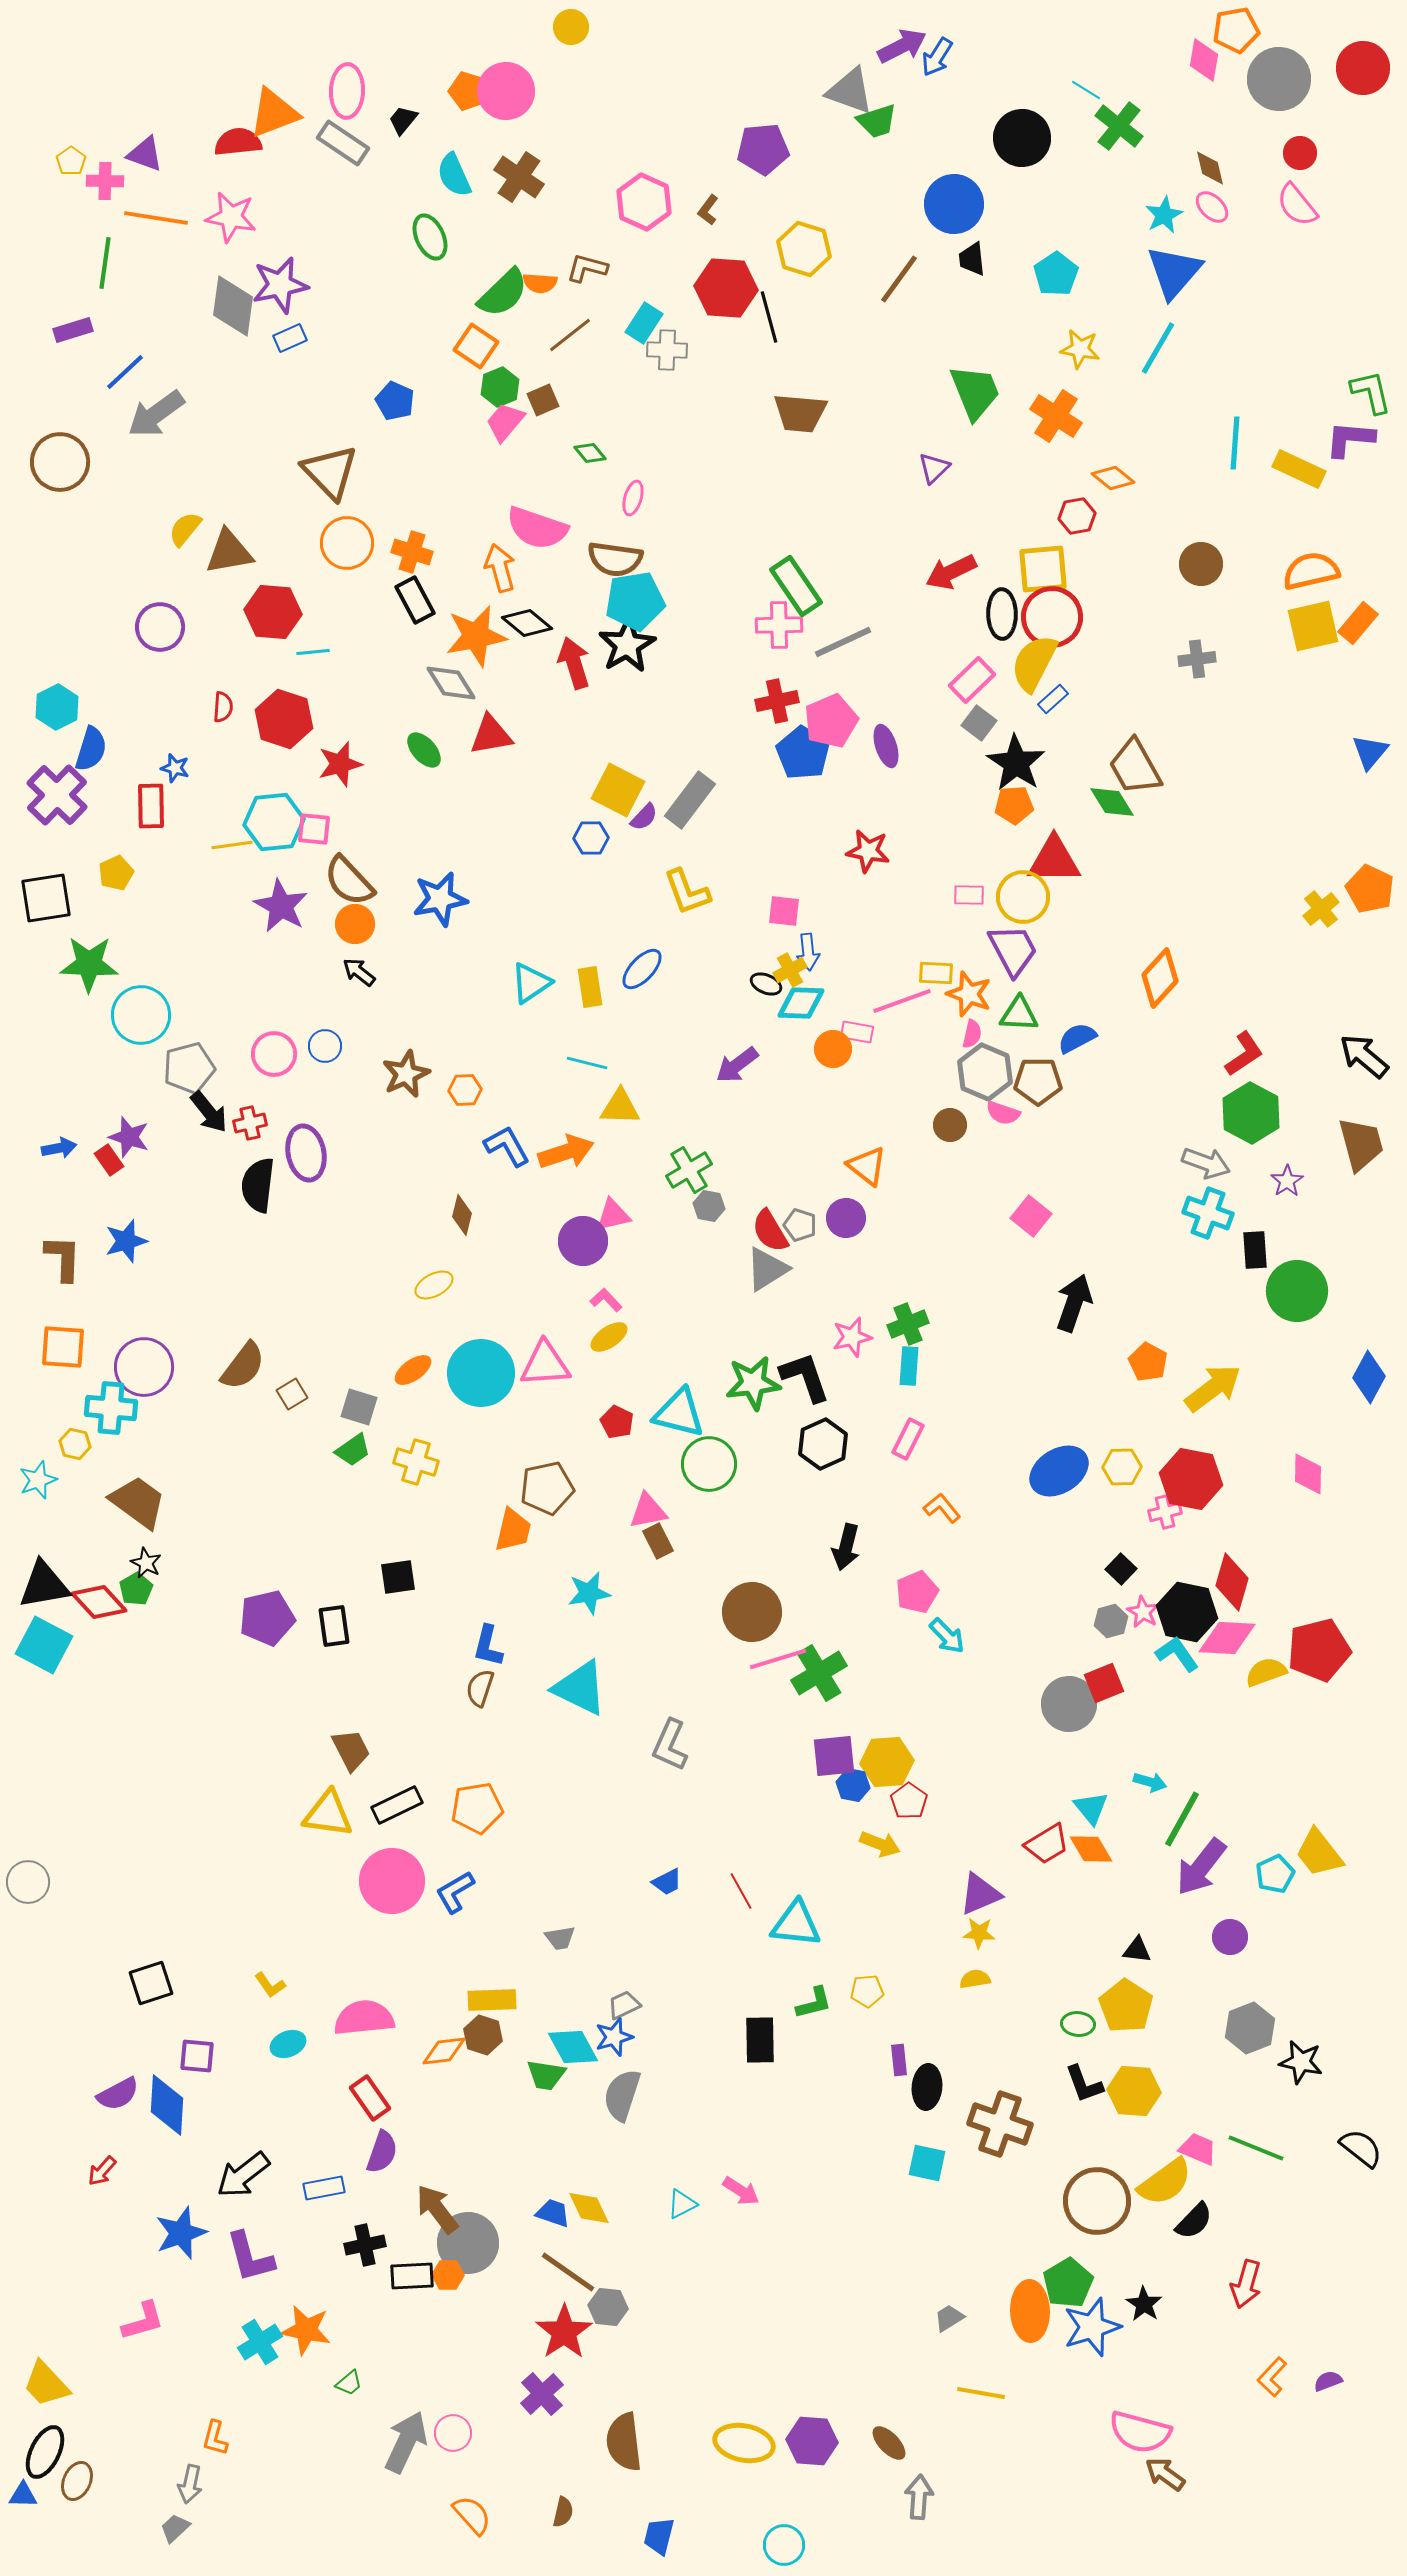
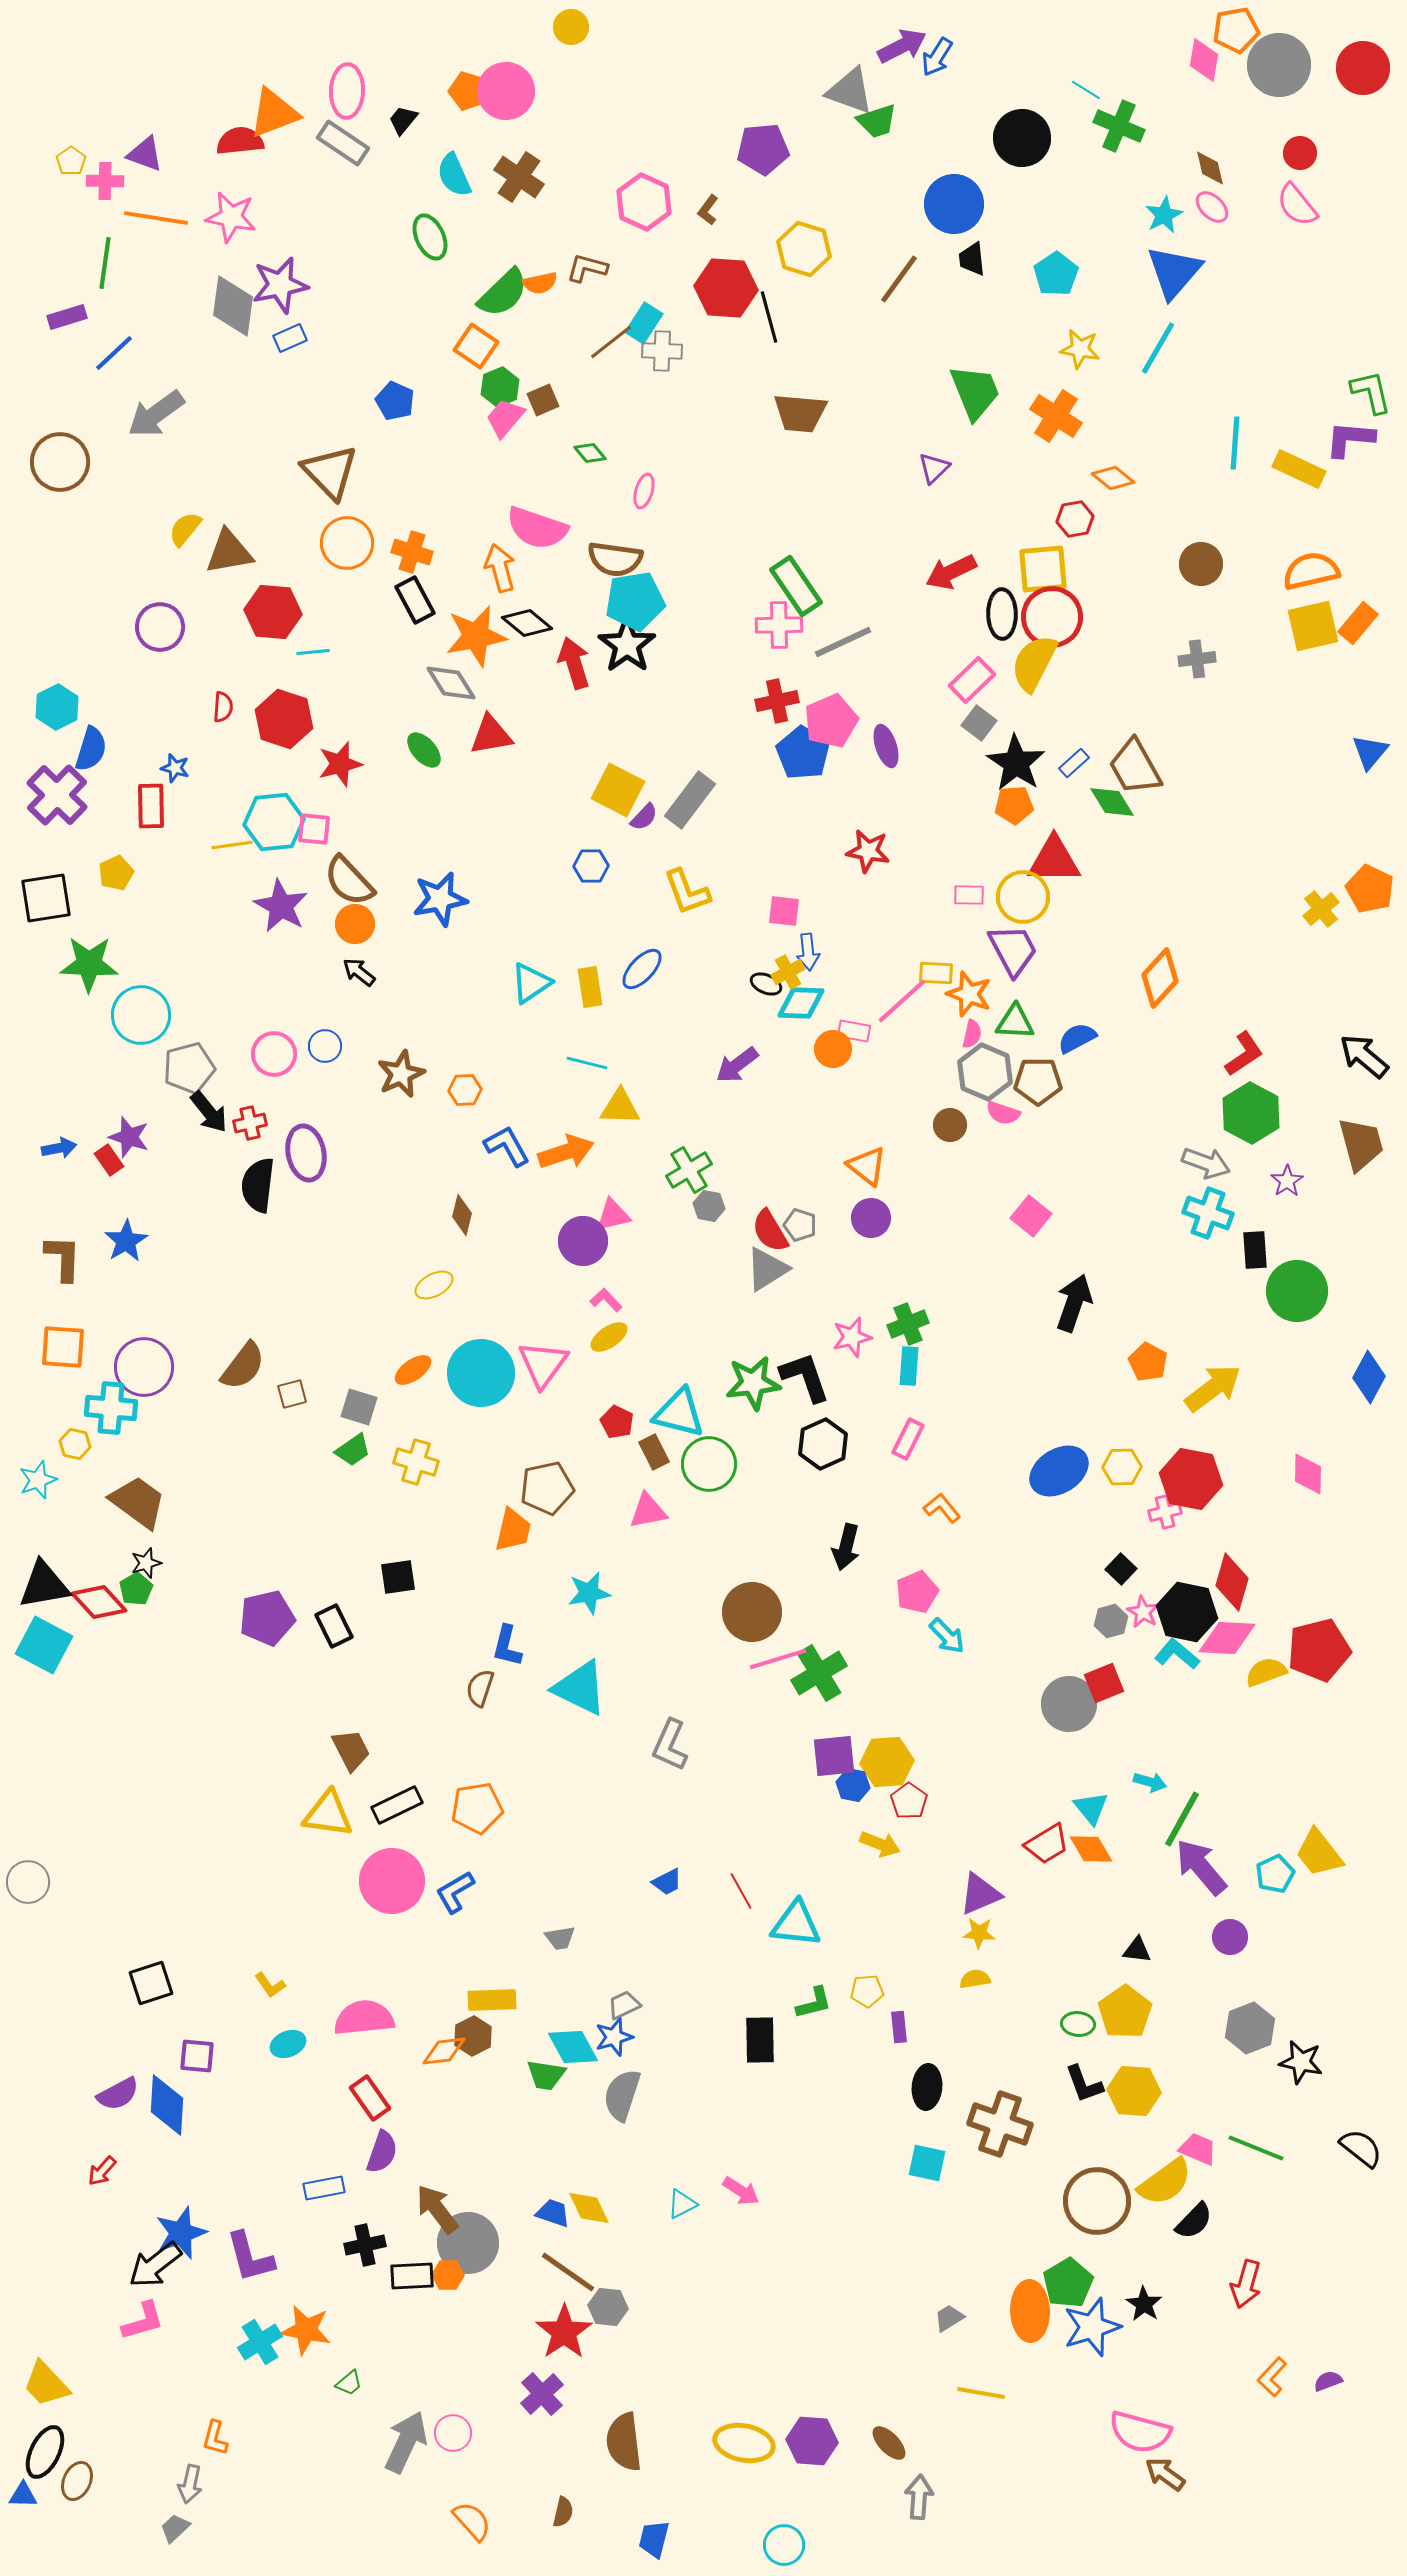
gray circle at (1279, 79): moved 14 px up
green cross at (1119, 126): rotated 15 degrees counterclockwise
red semicircle at (238, 142): moved 2 px right, 1 px up
orange semicircle at (540, 283): rotated 16 degrees counterclockwise
purple rectangle at (73, 330): moved 6 px left, 13 px up
brown line at (570, 335): moved 41 px right, 7 px down
gray cross at (667, 350): moved 5 px left, 1 px down
blue line at (125, 372): moved 11 px left, 19 px up
pink trapezoid at (505, 422): moved 4 px up
pink ellipse at (633, 498): moved 11 px right, 7 px up
red hexagon at (1077, 516): moved 2 px left, 3 px down
black star at (627, 645): rotated 6 degrees counterclockwise
blue rectangle at (1053, 699): moved 21 px right, 64 px down
blue hexagon at (591, 838): moved 28 px down
yellow cross at (790, 970): moved 2 px left, 2 px down
pink line at (902, 1001): rotated 22 degrees counterclockwise
green triangle at (1019, 1014): moved 4 px left, 8 px down
pink rectangle at (857, 1032): moved 3 px left, 1 px up
brown star at (406, 1074): moved 5 px left
purple circle at (846, 1218): moved 25 px right
blue star at (126, 1241): rotated 15 degrees counterclockwise
pink triangle at (545, 1364): moved 2 px left; rotated 50 degrees counterclockwise
brown square at (292, 1394): rotated 16 degrees clockwise
brown rectangle at (658, 1541): moved 4 px left, 89 px up
black star at (146, 1563): rotated 28 degrees clockwise
black rectangle at (334, 1626): rotated 18 degrees counterclockwise
blue L-shape at (488, 1646): moved 19 px right
cyan L-shape at (1177, 1654): rotated 15 degrees counterclockwise
purple arrow at (1201, 1867): rotated 102 degrees clockwise
yellow pentagon at (1126, 2006): moved 1 px left, 6 px down; rotated 4 degrees clockwise
brown hexagon at (483, 2035): moved 10 px left, 1 px down; rotated 15 degrees clockwise
purple rectangle at (899, 2060): moved 33 px up
black arrow at (243, 2175): moved 88 px left, 90 px down
orange semicircle at (472, 2515): moved 6 px down
blue trapezoid at (659, 2536): moved 5 px left, 3 px down
